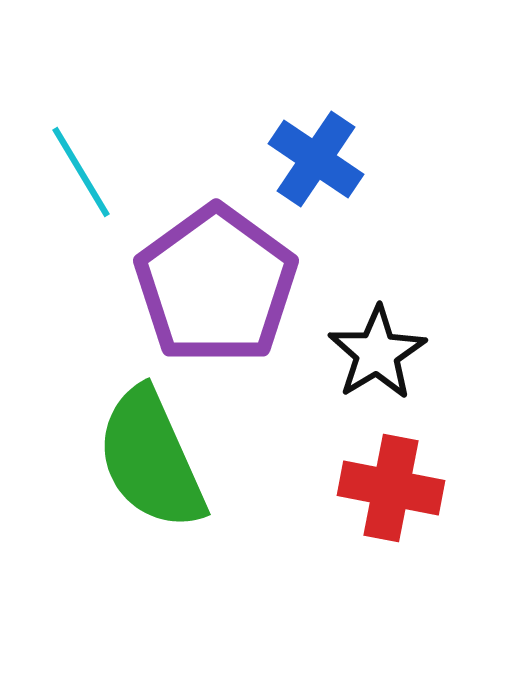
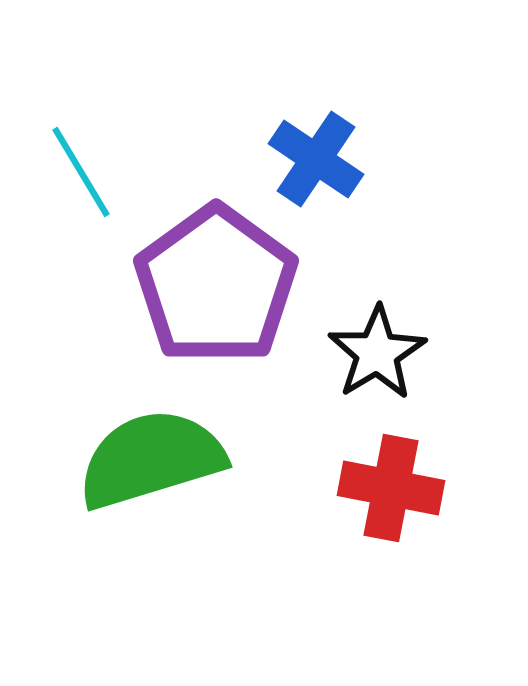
green semicircle: rotated 97 degrees clockwise
